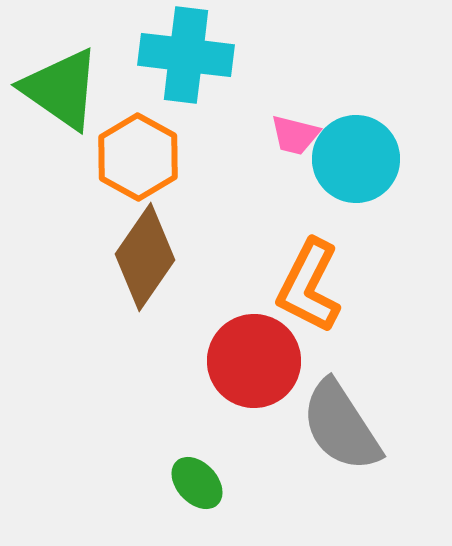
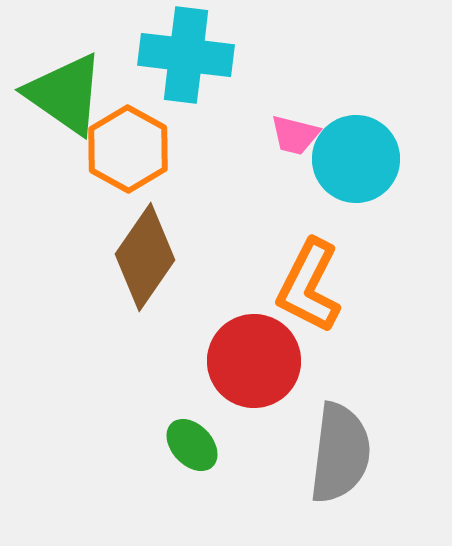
green triangle: moved 4 px right, 5 px down
orange hexagon: moved 10 px left, 8 px up
gray semicircle: moved 1 px left, 27 px down; rotated 140 degrees counterclockwise
green ellipse: moved 5 px left, 38 px up
